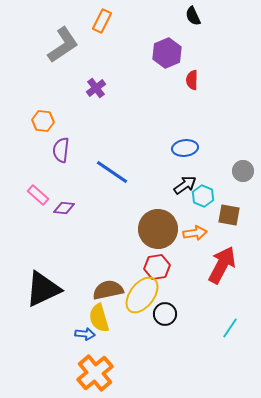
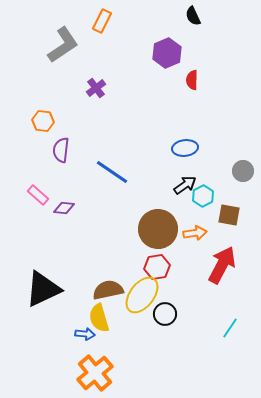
cyan hexagon: rotated 10 degrees clockwise
